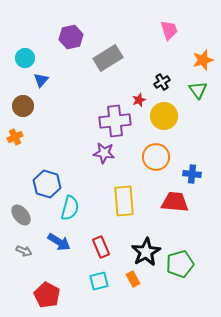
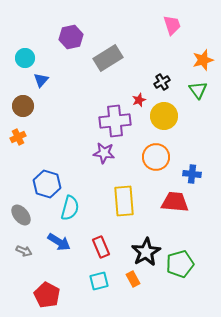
pink trapezoid: moved 3 px right, 5 px up
orange cross: moved 3 px right
